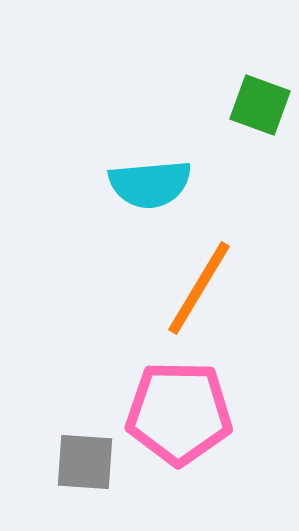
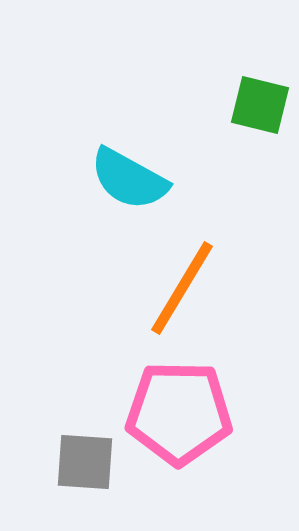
green square: rotated 6 degrees counterclockwise
cyan semicircle: moved 21 px left, 5 px up; rotated 34 degrees clockwise
orange line: moved 17 px left
